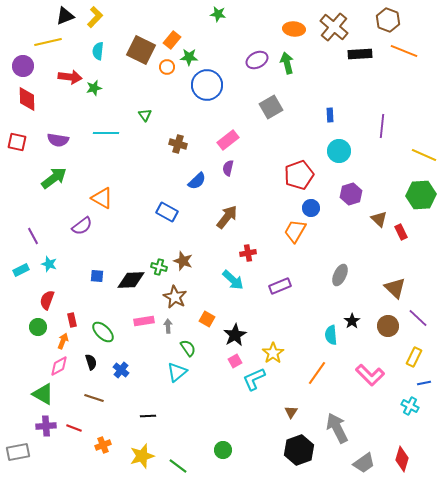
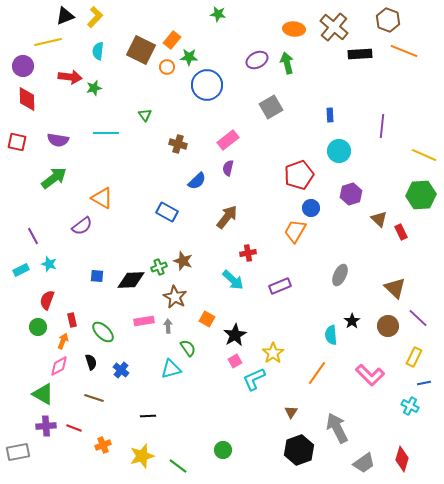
green cross at (159, 267): rotated 35 degrees counterclockwise
cyan triangle at (177, 372): moved 6 px left, 3 px up; rotated 25 degrees clockwise
